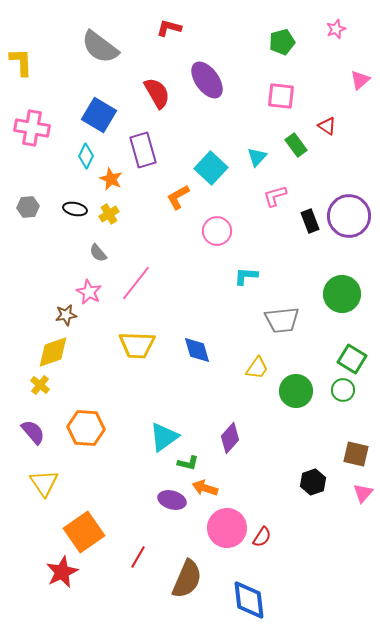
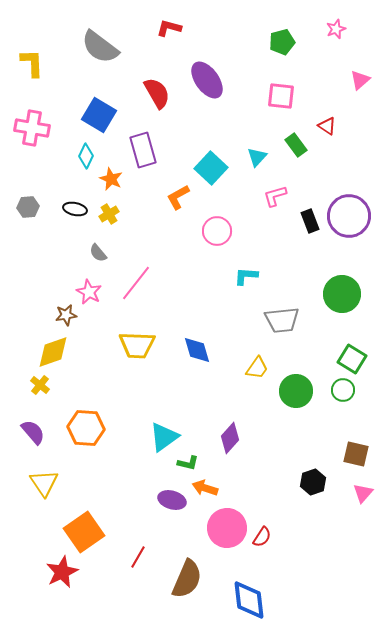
yellow L-shape at (21, 62): moved 11 px right, 1 px down
